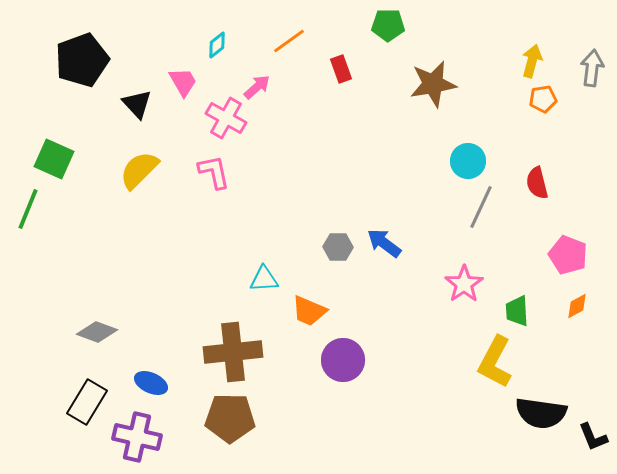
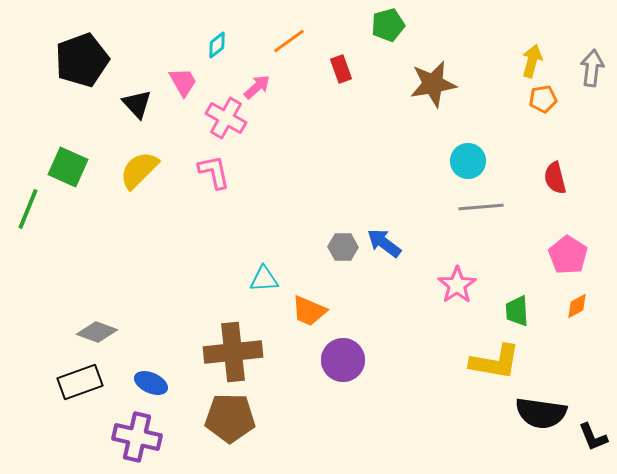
green pentagon: rotated 16 degrees counterclockwise
green square: moved 14 px right, 8 px down
red semicircle: moved 18 px right, 5 px up
gray line: rotated 60 degrees clockwise
gray hexagon: moved 5 px right
pink pentagon: rotated 12 degrees clockwise
pink star: moved 7 px left, 1 px down
yellow L-shape: rotated 108 degrees counterclockwise
black rectangle: moved 7 px left, 20 px up; rotated 39 degrees clockwise
